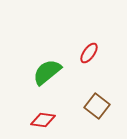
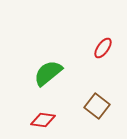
red ellipse: moved 14 px right, 5 px up
green semicircle: moved 1 px right, 1 px down
